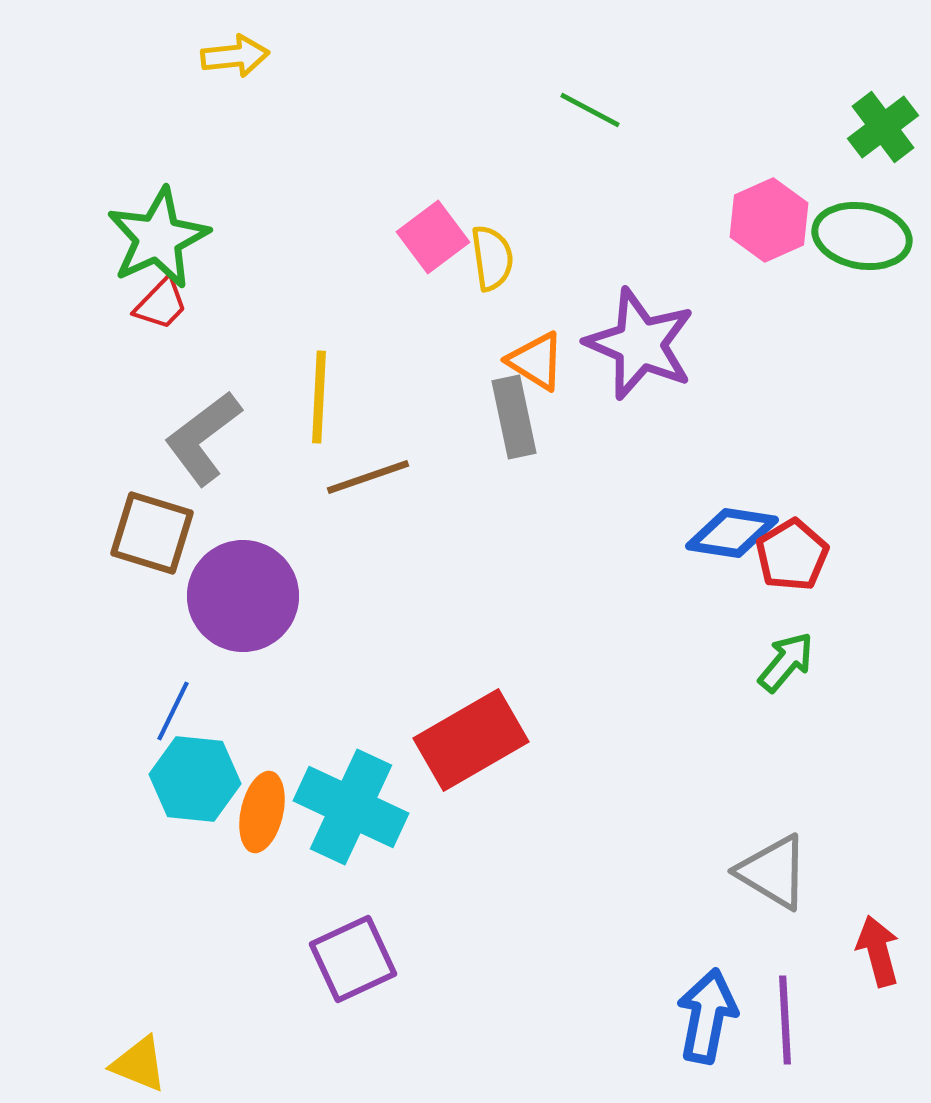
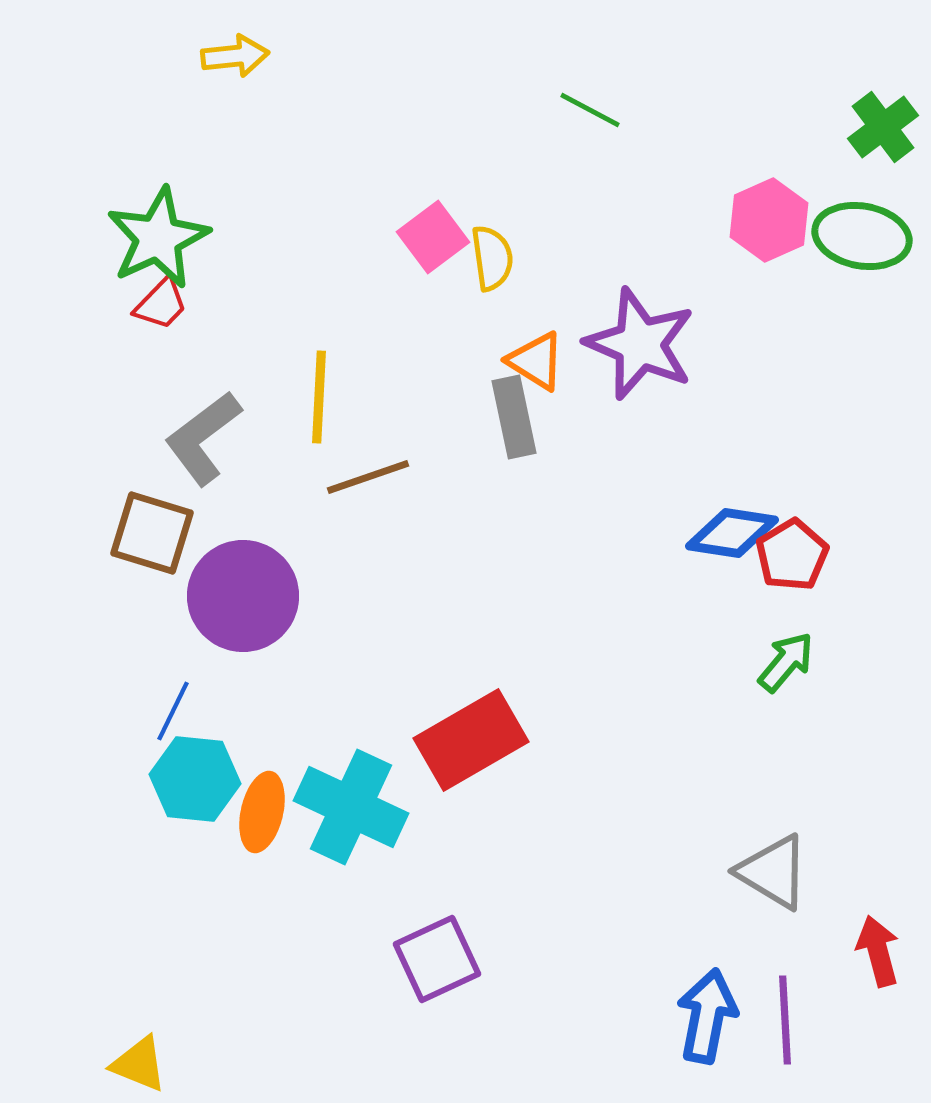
purple square: moved 84 px right
